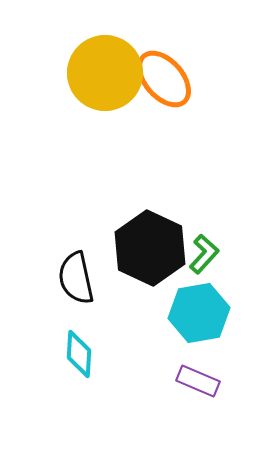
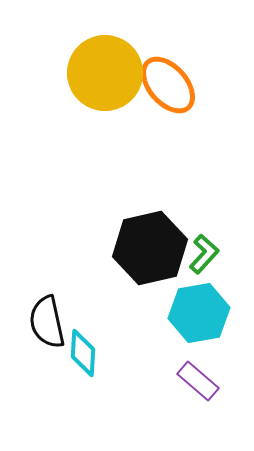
orange ellipse: moved 4 px right, 6 px down
black hexagon: rotated 22 degrees clockwise
black semicircle: moved 29 px left, 44 px down
cyan diamond: moved 4 px right, 1 px up
purple rectangle: rotated 18 degrees clockwise
